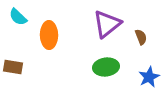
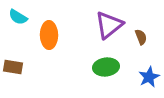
cyan semicircle: rotated 12 degrees counterclockwise
purple triangle: moved 2 px right, 1 px down
